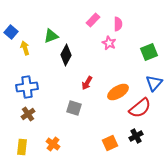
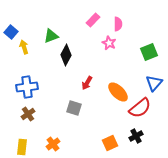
yellow arrow: moved 1 px left, 1 px up
orange ellipse: rotated 75 degrees clockwise
orange cross: rotated 16 degrees clockwise
